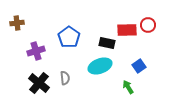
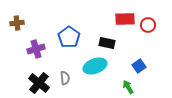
red rectangle: moved 2 px left, 11 px up
purple cross: moved 2 px up
cyan ellipse: moved 5 px left
